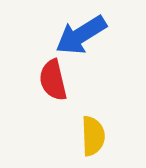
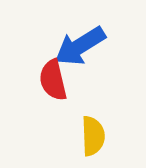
blue arrow: moved 1 px left, 11 px down
